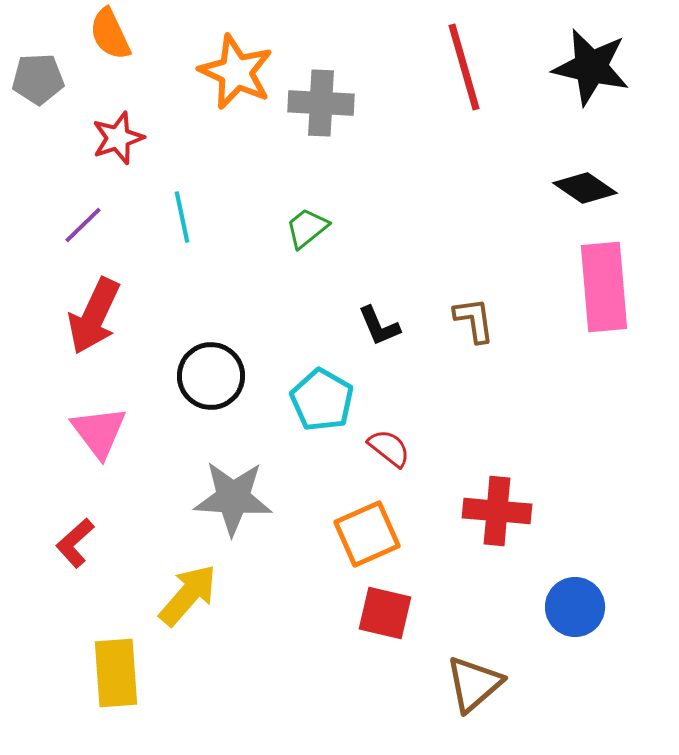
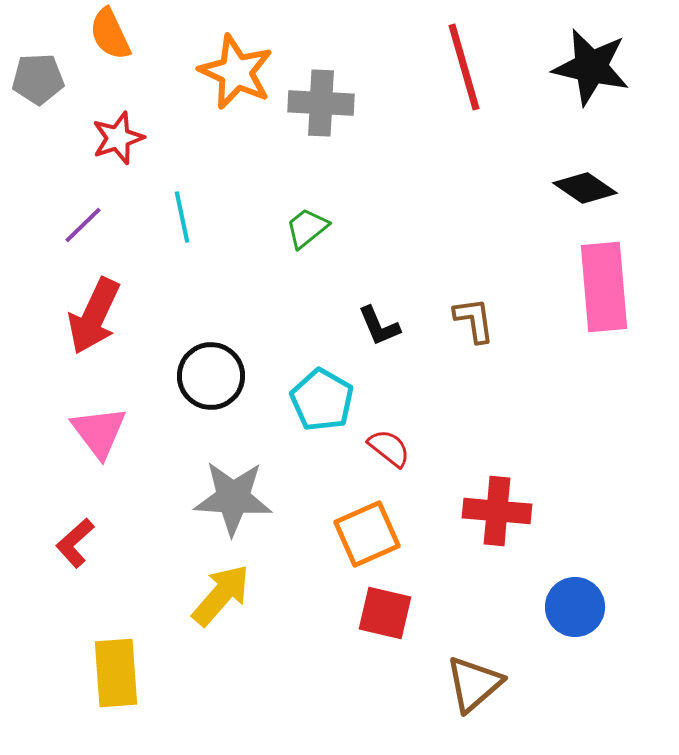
yellow arrow: moved 33 px right
